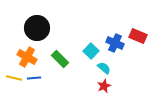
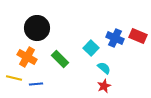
blue cross: moved 5 px up
cyan square: moved 3 px up
blue line: moved 2 px right, 6 px down
